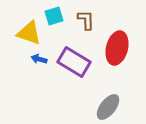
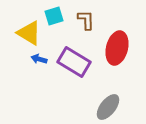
yellow triangle: rotated 12 degrees clockwise
